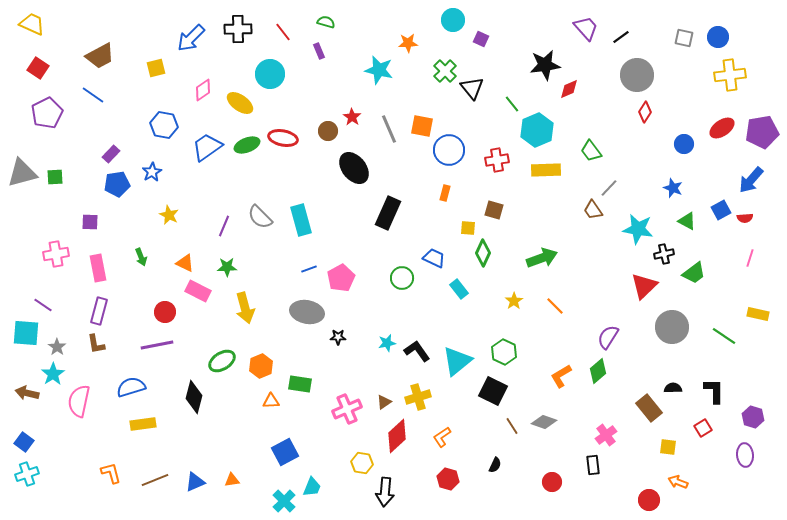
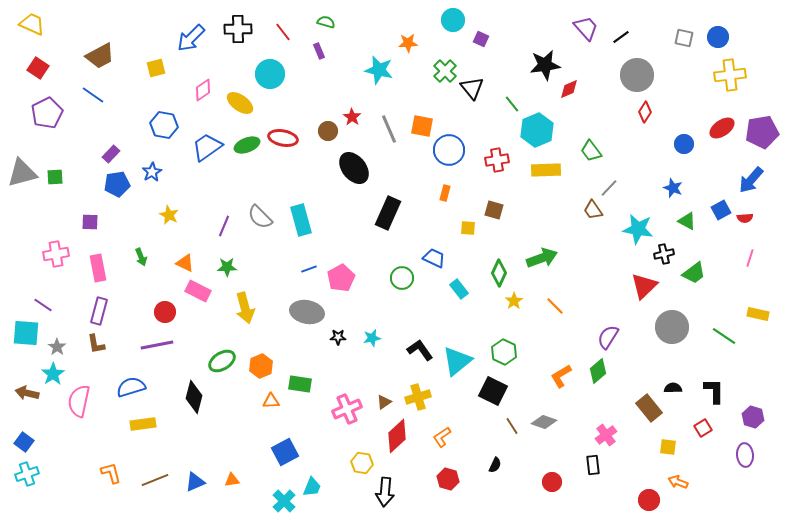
green diamond at (483, 253): moved 16 px right, 20 px down
cyan star at (387, 343): moved 15 px left, 5 px up
black L-shape at (417, 351): moved 3 px right, 1 px up
